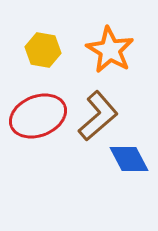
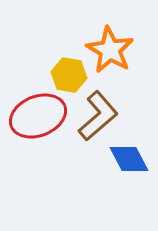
yellow hexagon: moved 26 px right, 25 px down
